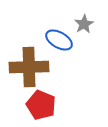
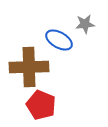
gray star: moved 1 px right; rotated 24 degrees clockwise
